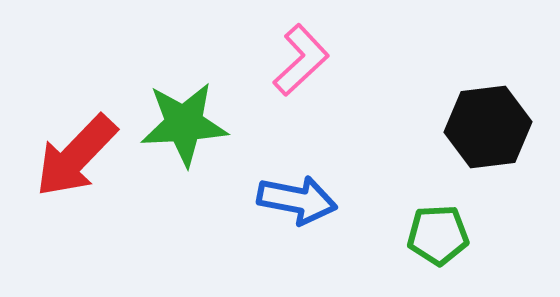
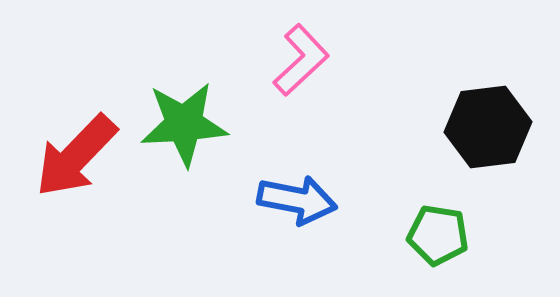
green pentagon: rotated 12 degrees clockwise
